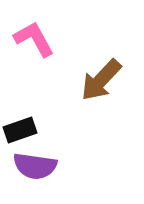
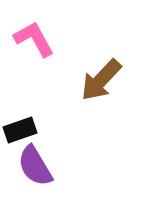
purple semicircle: rotated 51 degrees clockwise
